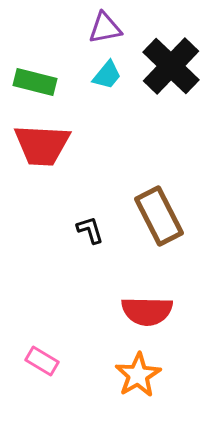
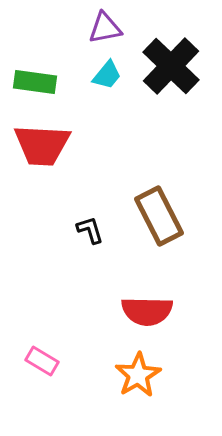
green rectangle: rotated 6 degrees counterclockwise
